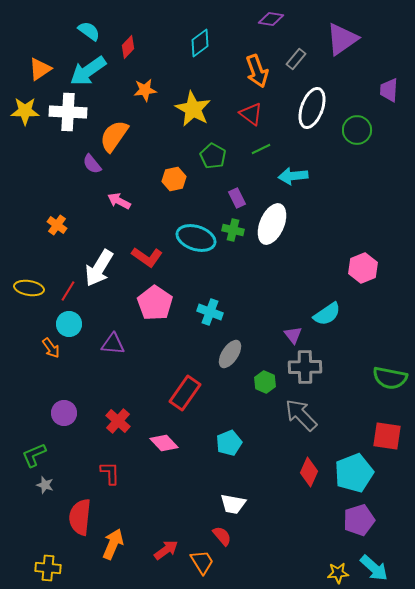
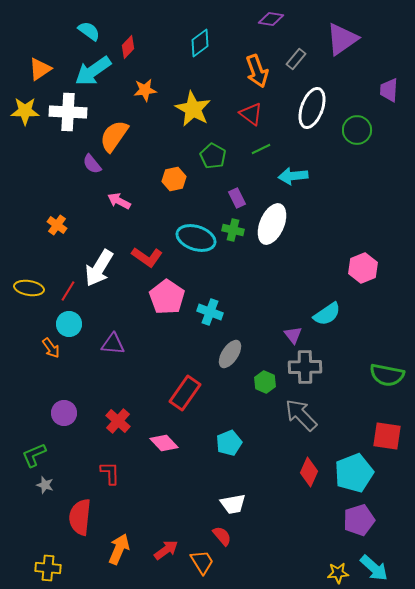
cyan arrow at (88, 71): moved 5 px right
pink pentagon at (155, 303): moved 12 px right, 6 px up
green semicircle at (390, 378): moved 3 px left, 3 px up
white trapezoid at (233, 504): rotated 20 degrees counterclockwise
orange arrow at (113, 544): moved 6 px right, 5 px down
